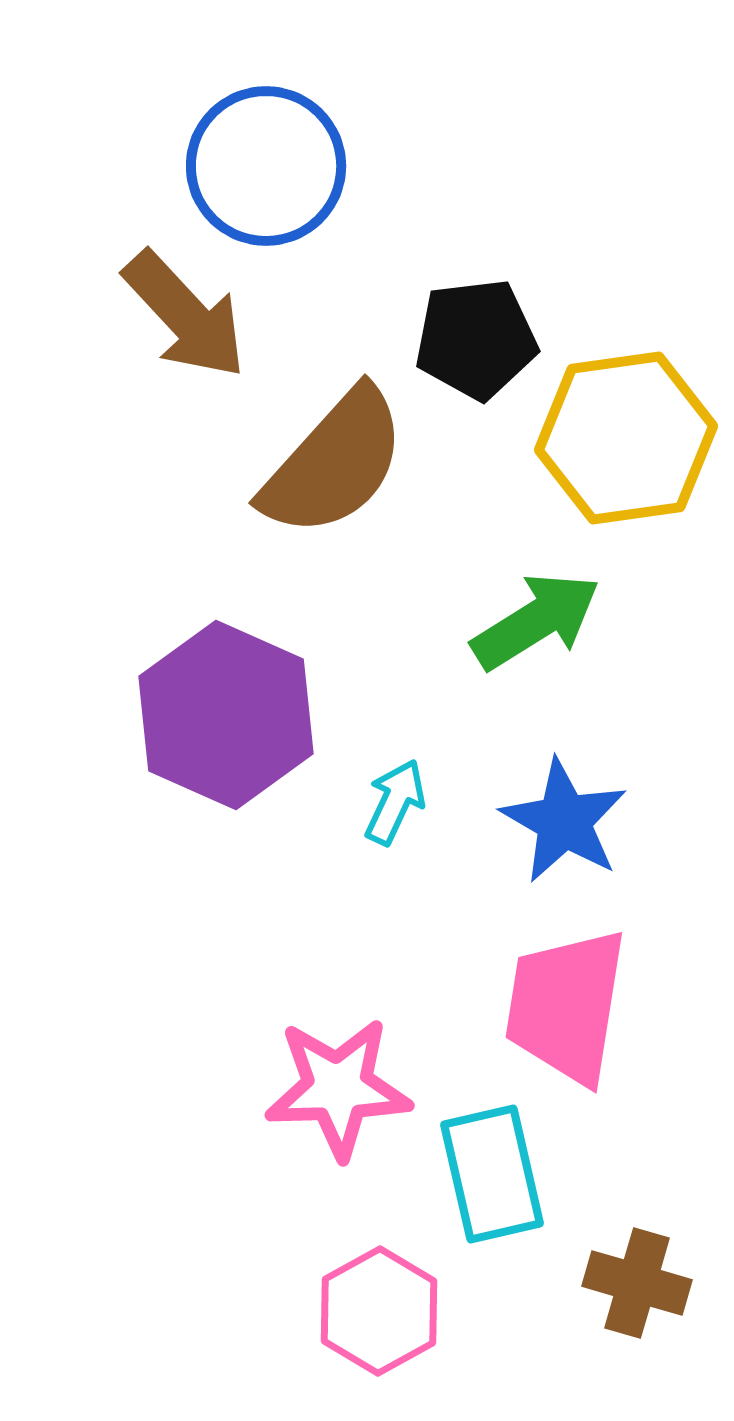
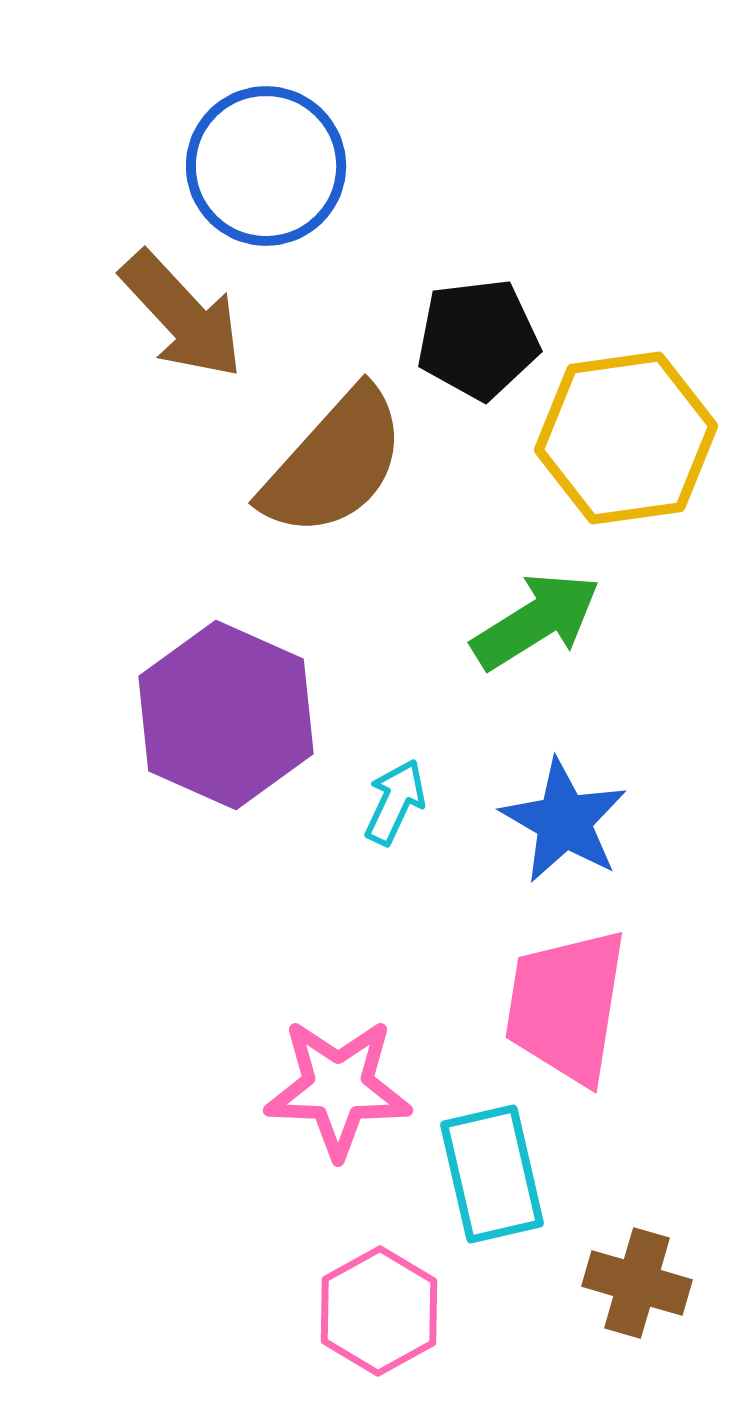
brown arrow: moved 3 px left
black pentagon: moved 2 px right
pink star: rotated 4 degrees clockwise
